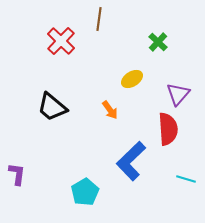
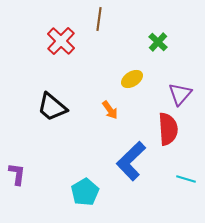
purple triangle: moved 2 px right
